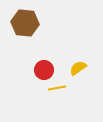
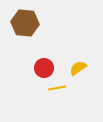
red circle: moved 2 px up
